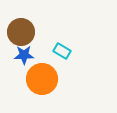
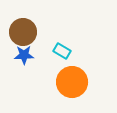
brown circle: moved 2 px right
orange circle: moved 30 px right, 3 px down
